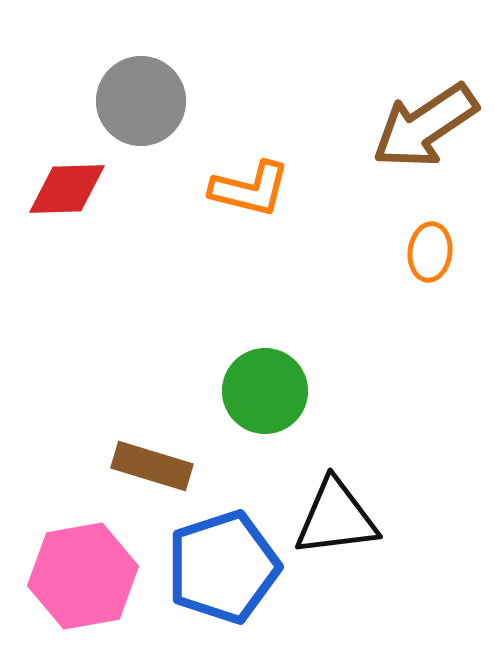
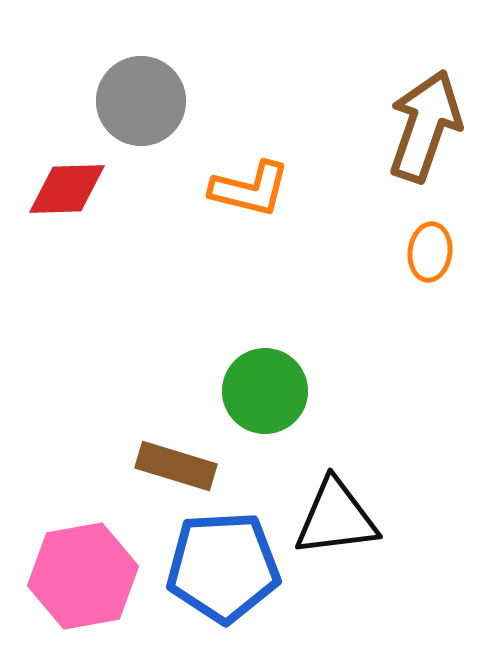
brown arrow: rotated 143 degrees clockwise
brown rectangle: moved 24 px right
blue pentagon: rotated 15 degrees clockwise
